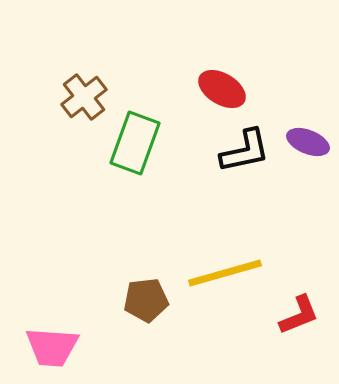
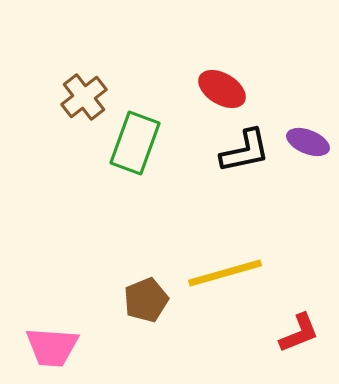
brown pentagon: rotated 15 degrees counterclockwise
red L-shape: moved 18 px down
